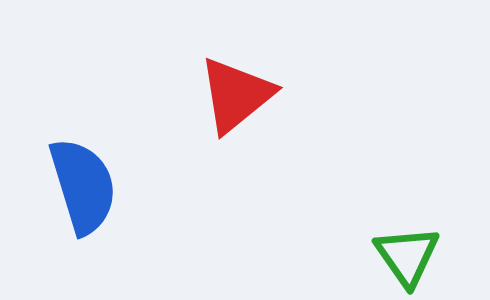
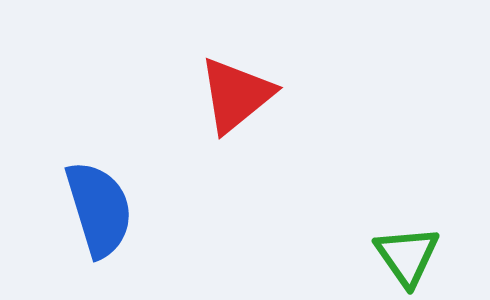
blue semicircle: moved 16 px right, 23 px down
